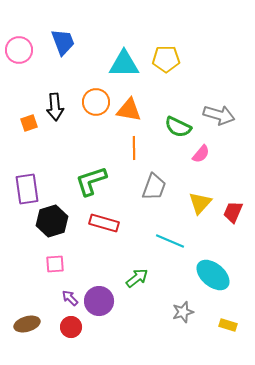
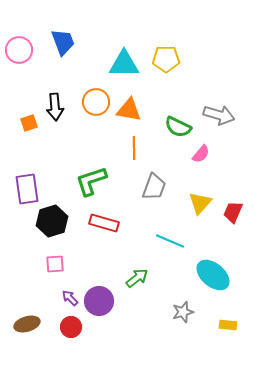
yellow rectangle: rotated 12 degrees counterclockwise
